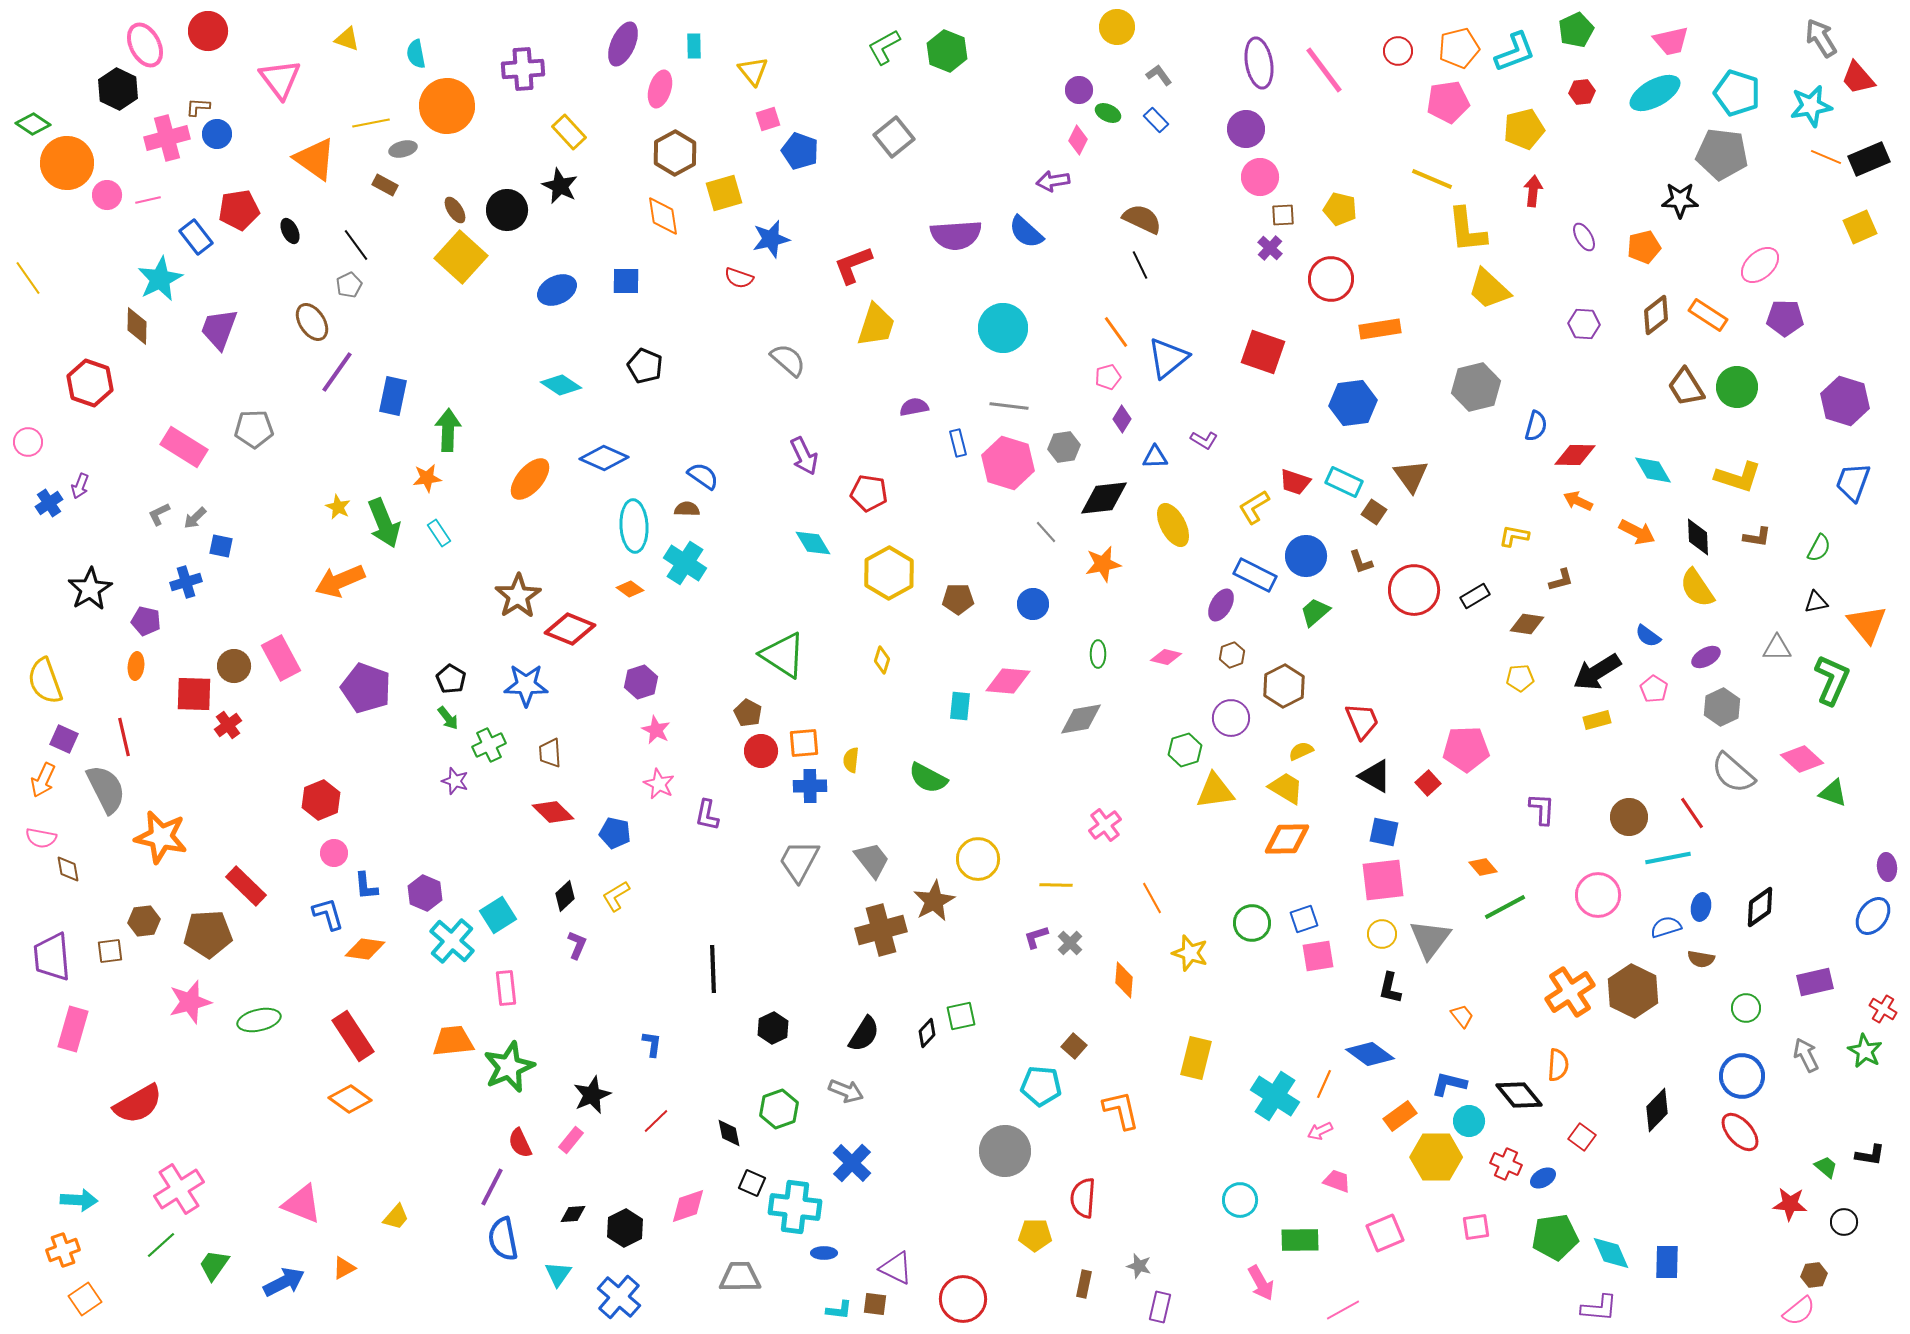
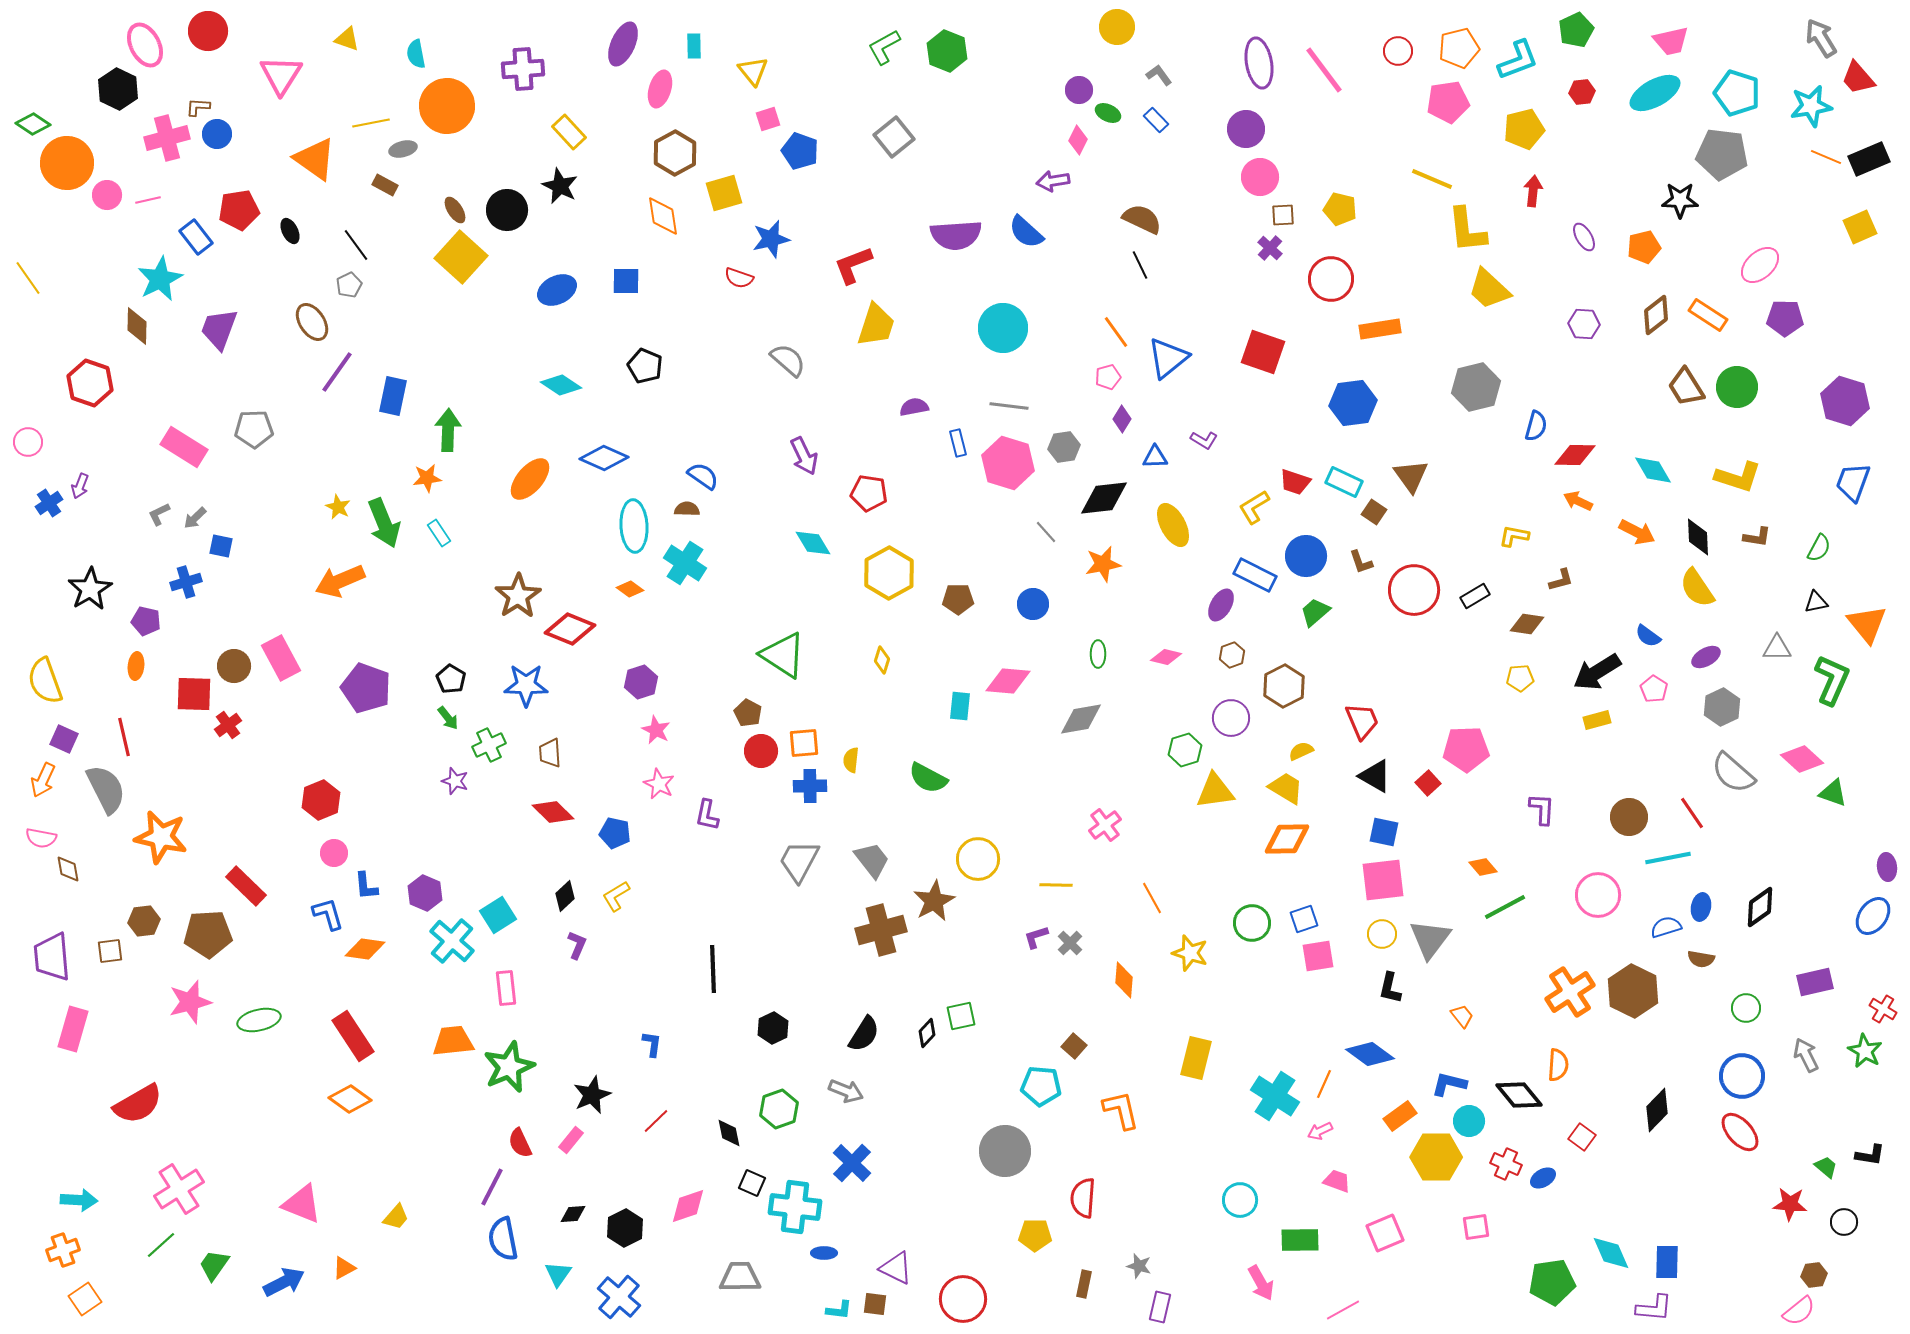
cyan L-shape at (1515, 52): moved 3 px right, 8 px down
pink triangle at (280, 79): moved 1 px right, 4 px up; rotated 9 degrees clockwise
green pentagon at (1555, 1237): moved 3 px left, 45 px down
purple L-shape at (1599, 1308): moved 55 px right
